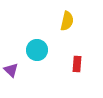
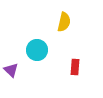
yellow semicircle: moved 3 px left, 1 px down
red rectangle: moved 2 px left, 3 px down
